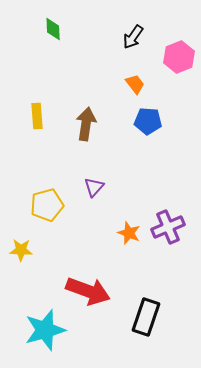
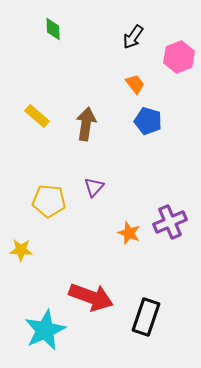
yellow rectangle: rotated 45 degrees counterclockwise
blue pentagon: rotated 12 degrees clockwise
yellow pentagon: moved 2 px right, 4 px up; rotated 20 degrees clockwise
purple cross: moved 2 px right, 5 px up
red arrow: moved 3 px right, 6 px down
cyan star: rotated 9 degrees counterclockwise
